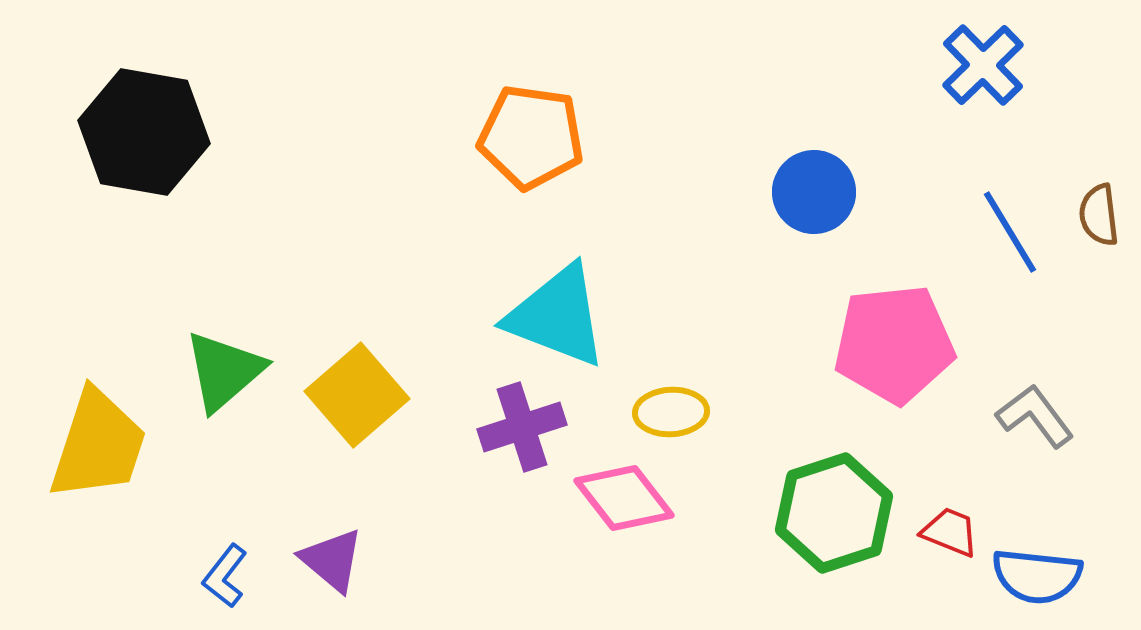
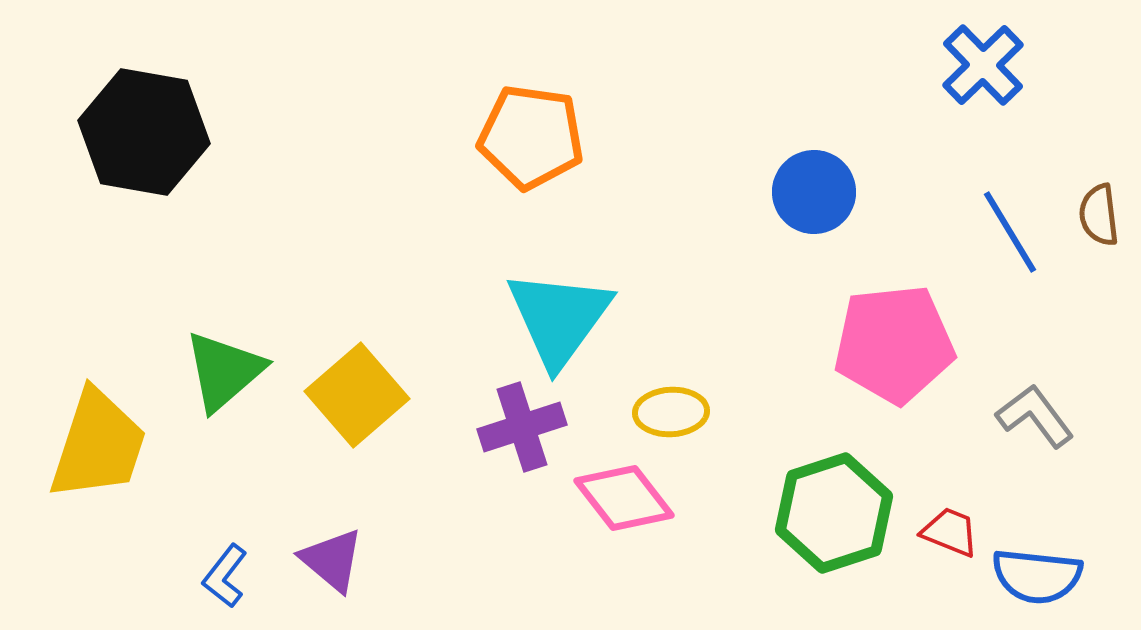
cyan triangle: moved 2 px right, 2 px down; rotated 45 degrees clockwise
